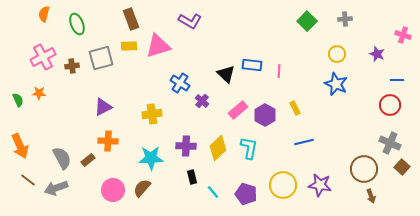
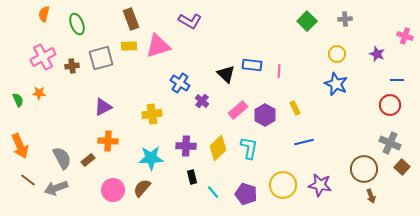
pink cross at (403, 35): moved 2 px right, 1 px down
